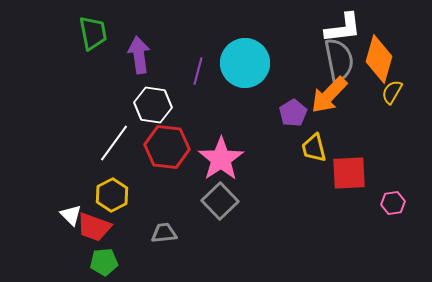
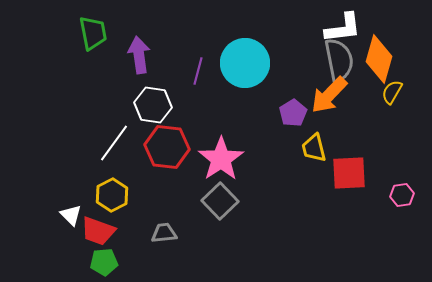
pink hexagon: moved 9 px right, 8 px up
red trapezoid: moved 4 px right, 4 px down
